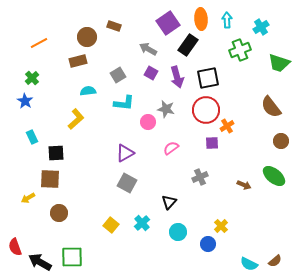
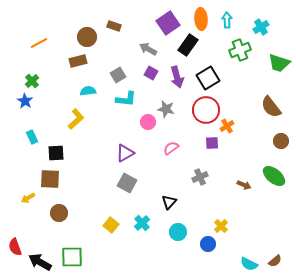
green cross at (32, 78): moved 3 px down
black square at (208, 78): rotated 20 degrees counterclockwise
cyan L-shape at (124, 103): moved 2 px right, 4 px up
